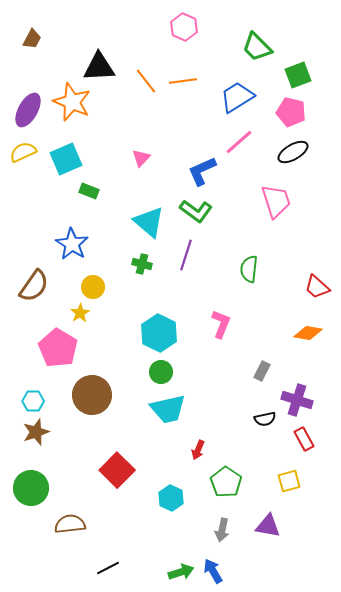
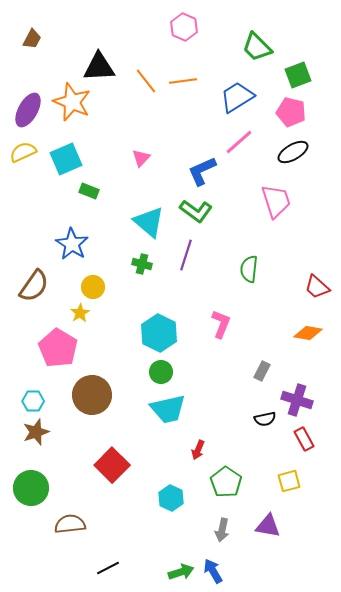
red square at (117, 470): moved 5 px left, 5 px up
